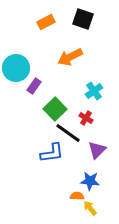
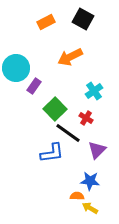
black square: rotated 10 degrees clockwise
yellow arrow: rotated 21 degrees counterclockwise
